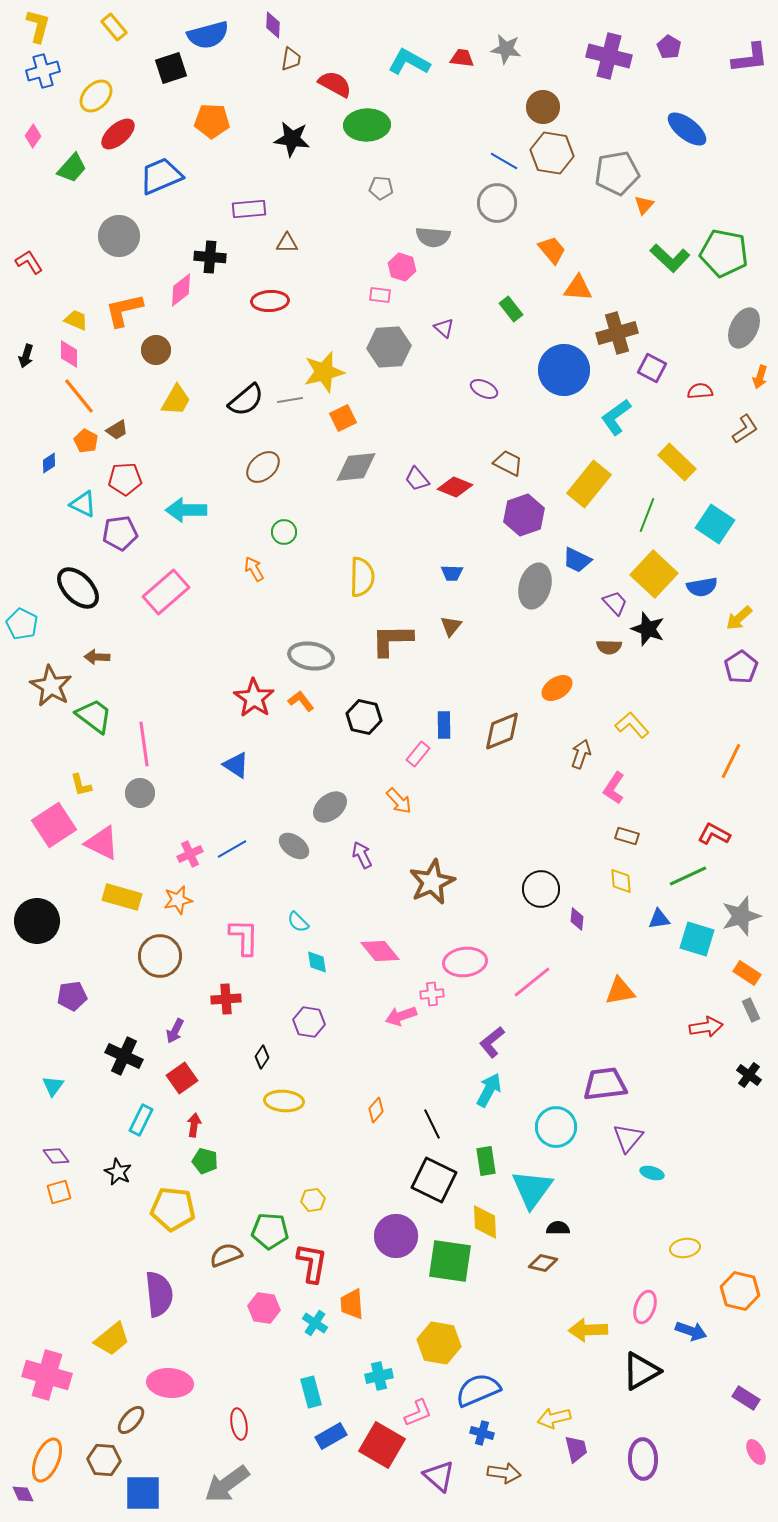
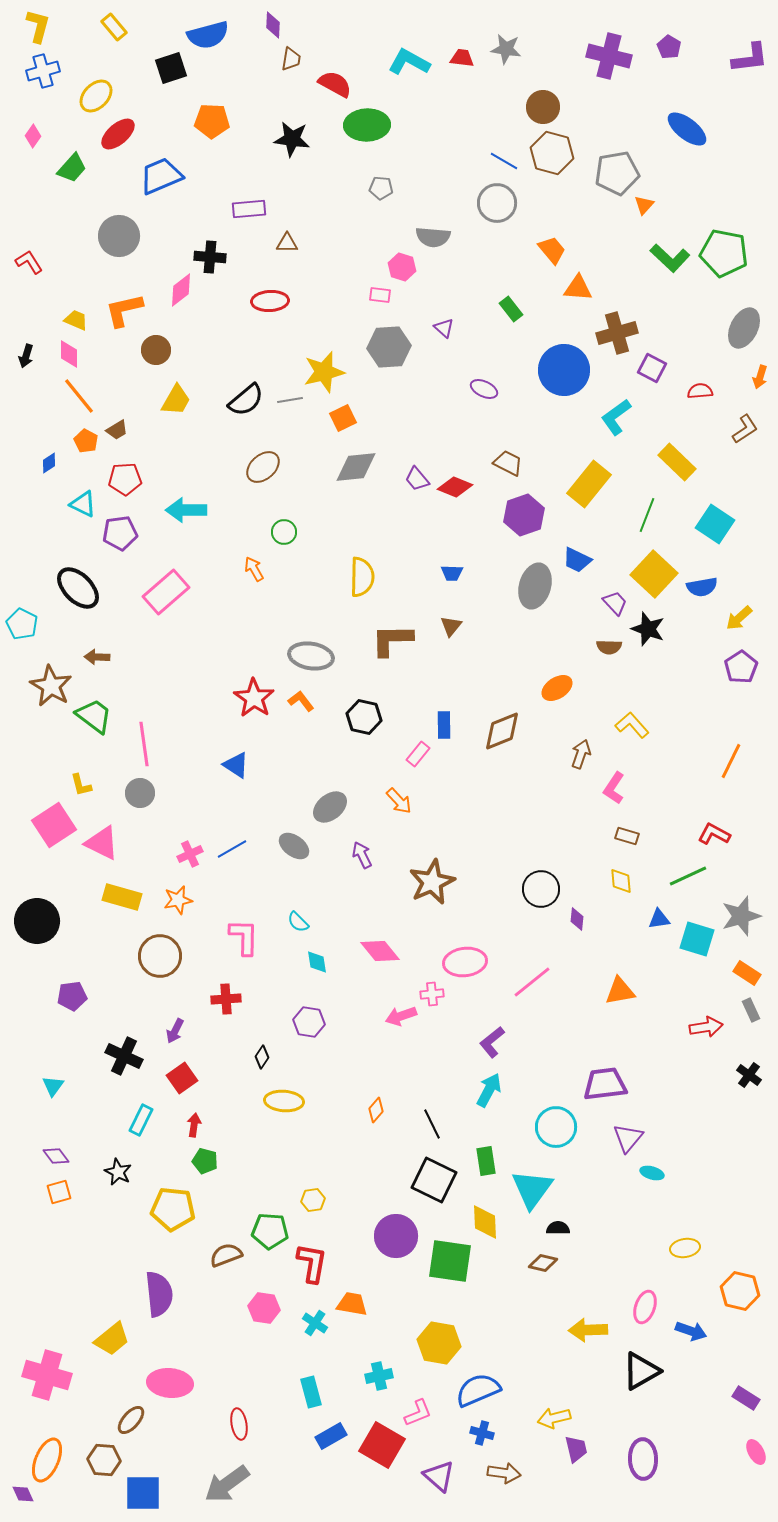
brown hexagon at (552, 153): rotated 6 degrees clockwise
orange trapezoid at (352, 1304): rotated 104 degrees clockwise
